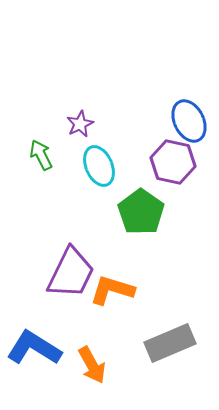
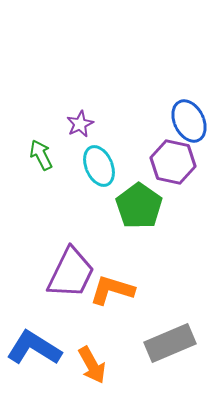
green pentagon: moved 2 px left, 6 px up
